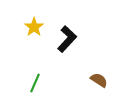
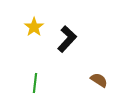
green line: rotated 18 degrees counterclockwise
